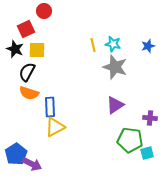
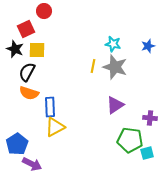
yellow line: moved 21 px down; rotated 24 degrees clockwise
blue pentagon: moved 1 px right, 10 px up
